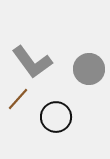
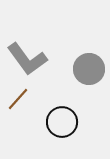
gray L-shape: moved 5 px left, 3 px up
black circle: moved 6 px right, 5 px down
